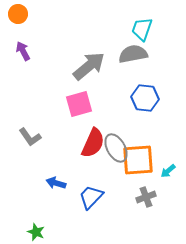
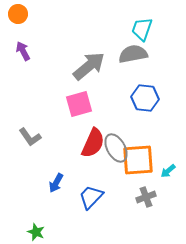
blue arrow: rotated 78 degrees counterclockwise
